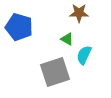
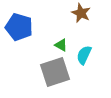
brown star: moved 2 px right; rotated 24 degrees clockwise
green triangle: moved 6 px left, 6 px down
